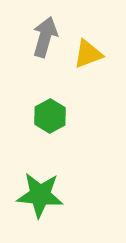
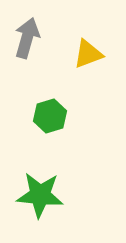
gray arrow: moved 18 px left, 1 px down
green hexagon: rotated 12 degrees clockwise
